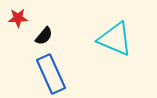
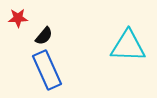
cyan triangle: moved 13 px right, 7 px down; rotated 21 degrees counterclockwise
blue rectangle: moved 4 px left, 4 px up
